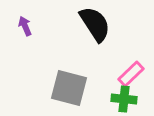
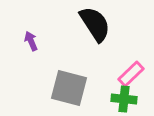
purple arrow: moved 6 px right, 15 px down
